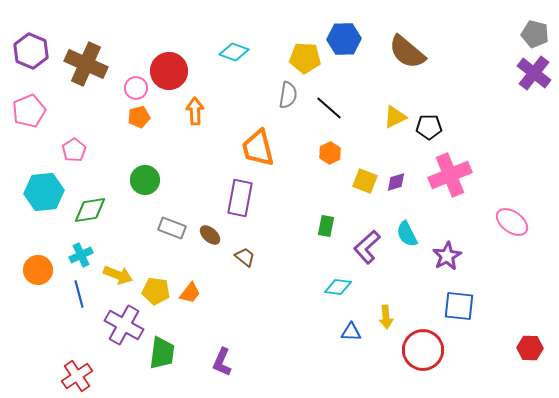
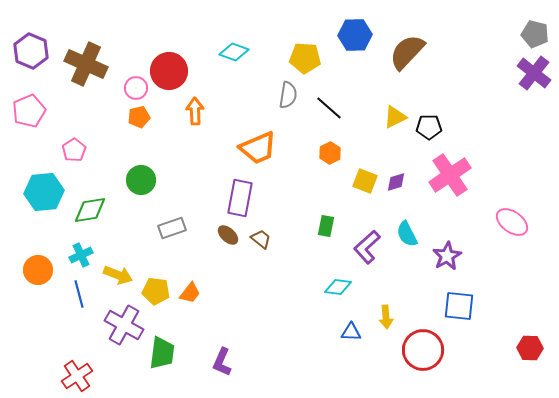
blue hexagon at (344, 39): moved 11 px right, 4 px up
brown semicircle at (407, 52): rotated 93 degrees clockwise
orange trapezoid at (258, 148): rotated 99 degrees counterclockwise
pink cross at (450, 175): rotated 12 degrees counterclockwise
green circle at (145, 180): moved 4 px left
gray rectangle at (172, 228): rotated 40 degrees counterclockwise
brown ellipse at (210, 235): moved 18 px right
brown trapezoid at (245, 257): moved 16 px right, 18 px up
